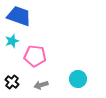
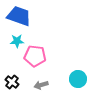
cyan star: moved 5 px right; rotated 16 degrees clockwise
